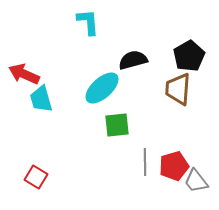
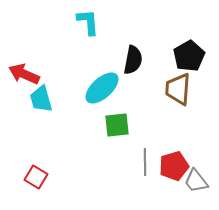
black semicircle: rotated 116 degrees clockwise
